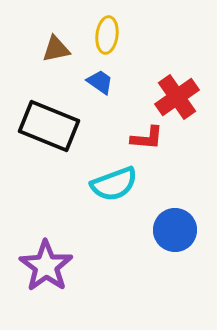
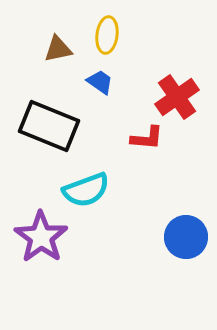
brown triangle: moved 2 px right
cyan semicircle: moved 28 px left, 6 px down
blue circle: moved 11 px right, 7 px down
purple star: moved 5 px left, 29 px up
